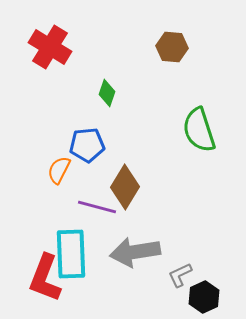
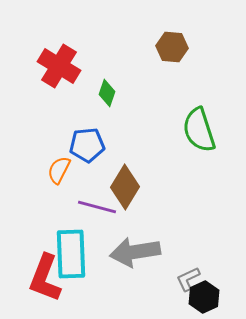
red cross: moved 9 px right, 19 px down
gray L-shape: moved 8 px right, 4 px down
